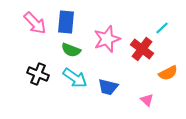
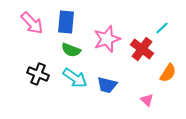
pink arrow: moved 3 px left
orange semicircle: rotated 30 degrees counterclockwise
blue trapezoid: moved 1 px left, 2 px up
